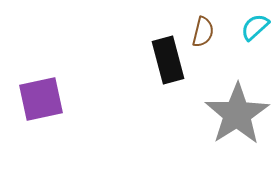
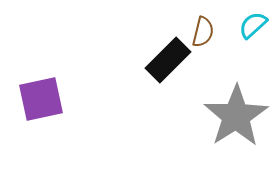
cyan semicircle: moved 2 px left, 2 px up
black rectangle: rotated 60 degrees clockwise
gray star: moved 1 px left, 2 px down
